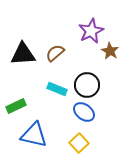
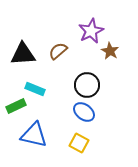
brown semicircle: moved 3 px right, 2 px up
cyan rectangle: moved 22 px left
yellow square: rotated 18 degrees counterclockwise
